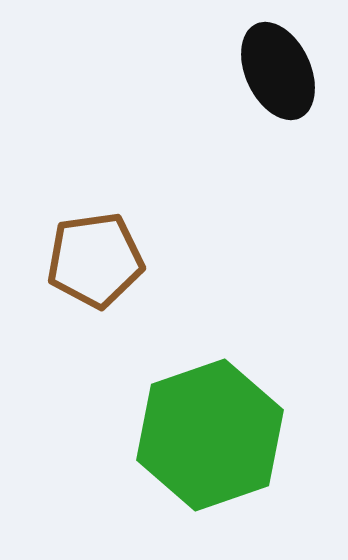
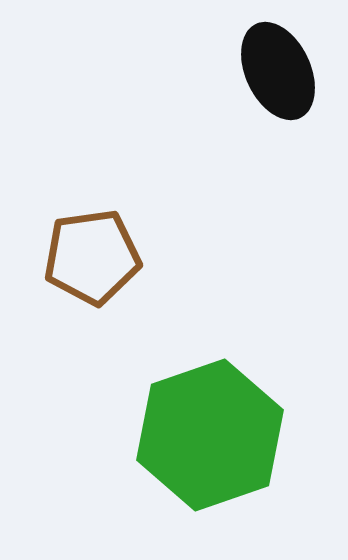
brown pentagon: moved 3 px left, 3 px up
